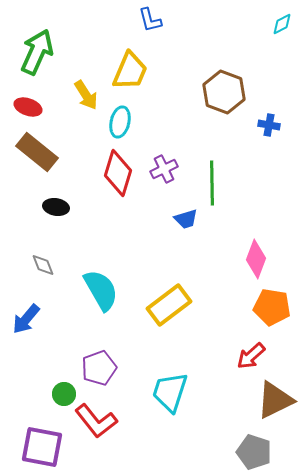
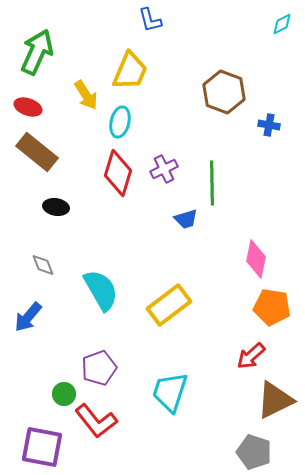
pink diamond: rotated 9 degrees counterclockwise
blue arrow: moved 2 px right, 2 px up
